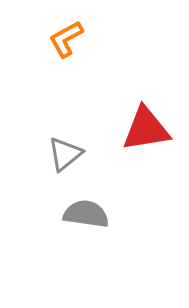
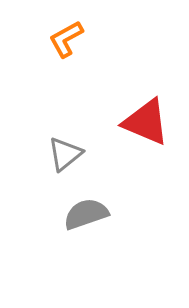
red triangle: moved 7 px up; rotated 32 degrees clockwise
gray semicircle: rotated 27 degrees counterclockwise
